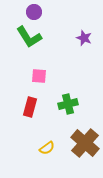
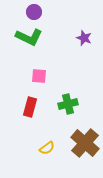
green L-shape: rotated 32 degrees counterclockwise
